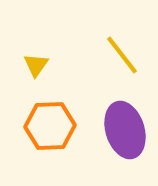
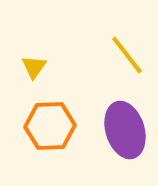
yellow line: moved 5 px right
yellow triangle: moved 2 px left, 2 px down
